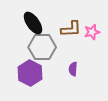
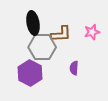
black ellipse: rotated 25 degrees clockwise
brown L-shape: moved 10 px left, 5 px down
purple semicircle: moved 1 px right, 1 px up
